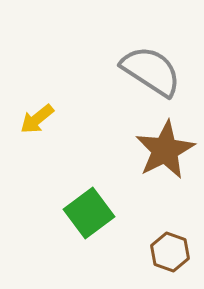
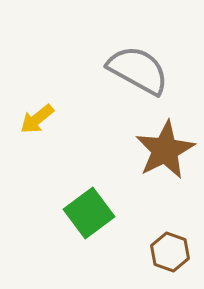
gray semicircle: moved 13 px left, 1 px up; rotated 4 degrees counterclockwise
